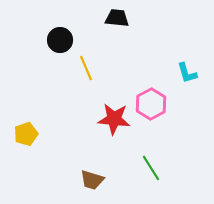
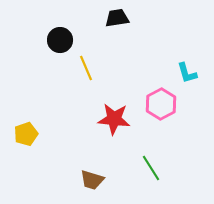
black trapezoid: rotated 15 degrees counterclockwise
pink hexagon: moved 10 px right
